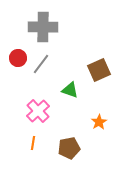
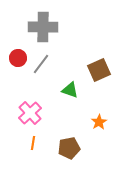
pink cross: moved 8 px left, 2 px down
